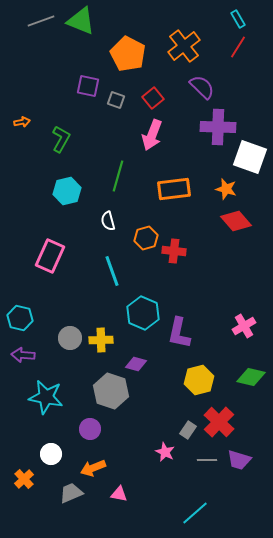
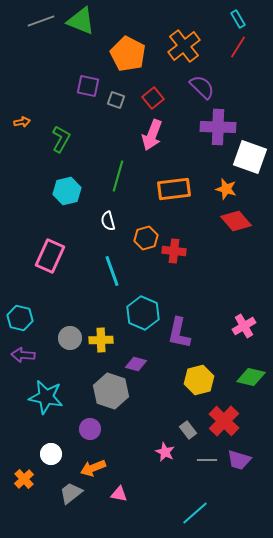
red cross at (219, 422): moved 5 px right, 1 px up
gray rectangle at (188, 430): rotated 72 degrees counterclockwise
gray trapezoid at (71, 493): rotated 15 degrees counterclockwise
